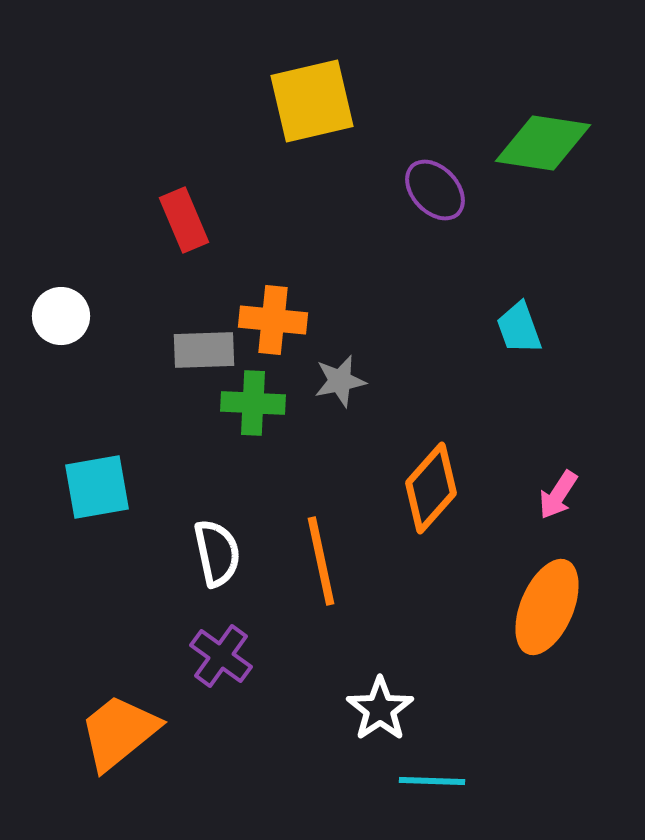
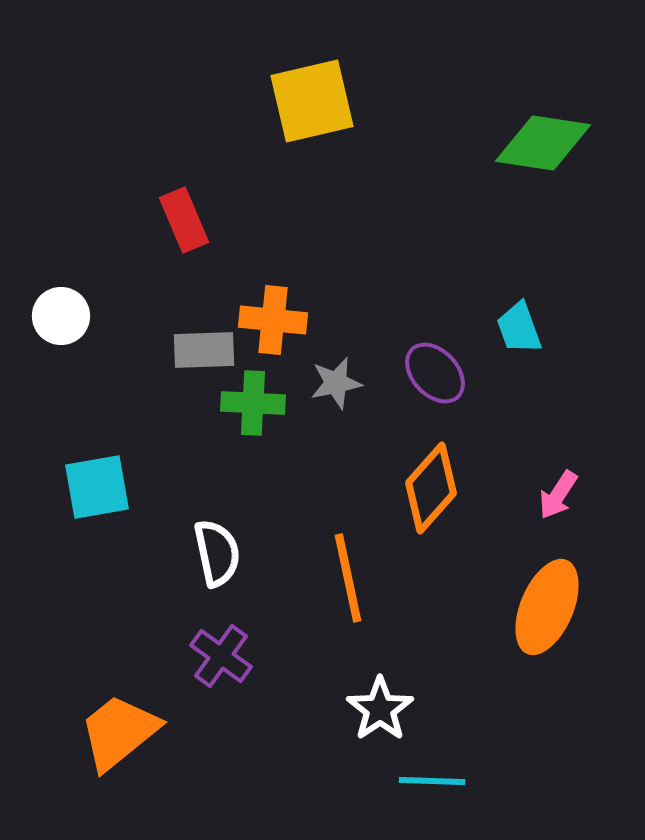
purple ellipse: moved 183 px down
gray star: moved 4 px left, 2 px down
orange line: moved 27 px right, 17 px down
